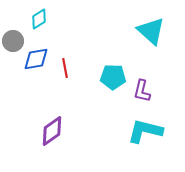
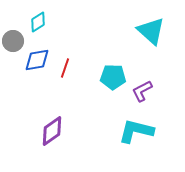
cyan diamond: moved 1 px left, 3 px down
blue diamond: moved 1 px right, 1 px down
red line: rotated 30 degrees clockwise
purple L-shape: rotated 50 degrees clockwise
cyan L-shape: moved 9 px left
